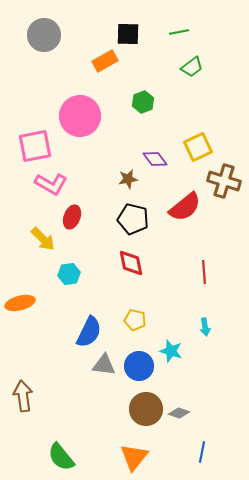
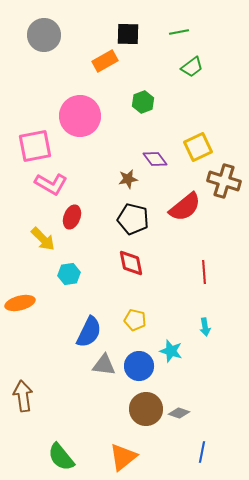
orange triangle: moved 11 px left; rotated 12 degrees clockwise
